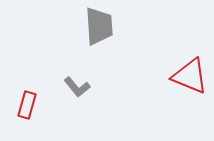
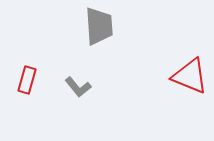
gray L-shape: moved 1 px right
red rectangle: moved 25 px up
